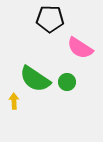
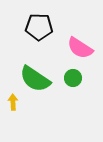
black pentagon: moved 11 px left, 8 px down
green circle: moved 6 px right, 4 px up
yellow arrow: moved 1 px left, 1 px down
